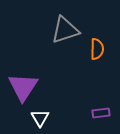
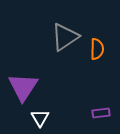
gray triangle: moved 7 px down; rotated 16 degrees counterclockwise
